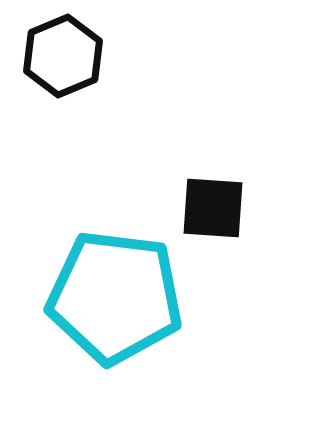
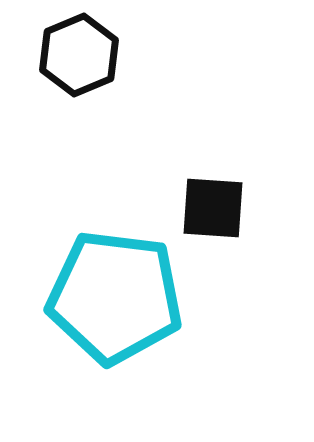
black hexagon: moved 16 px right, 1 px up
